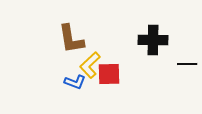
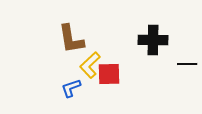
blue L-shape: moved 4 px left, 6 px down; rotated 140 degrees clockwise
